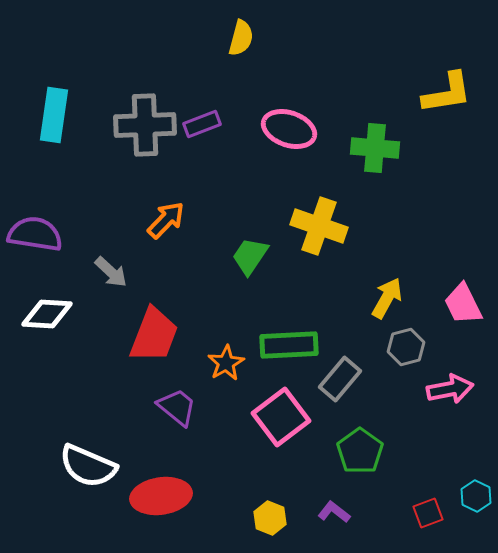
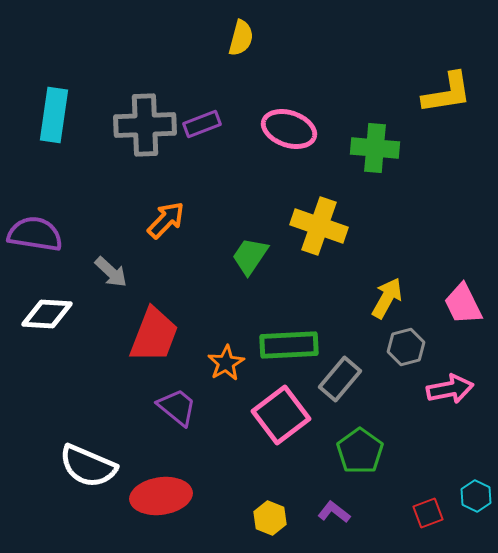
pink square: moved 2 px up
